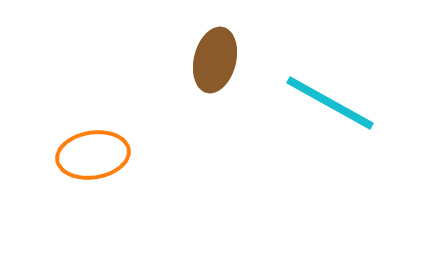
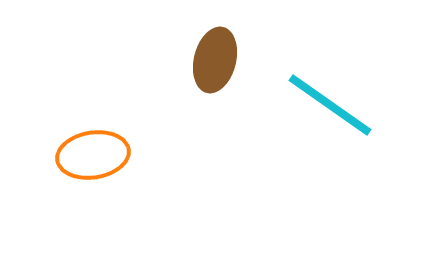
cyan line: moved 2 px down; rotated 6 degrees clockwise
